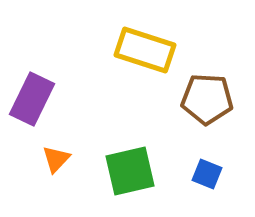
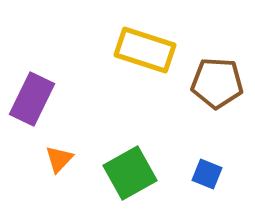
brown pentagon: moved 10 px right, 16 px up
orange triangle: moved 3 px right
green square: moved 2 px down; rotated 16 degrees counterclockwise
